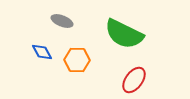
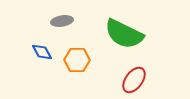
gray ellipse: rotated 30 degrees counterclockwise
